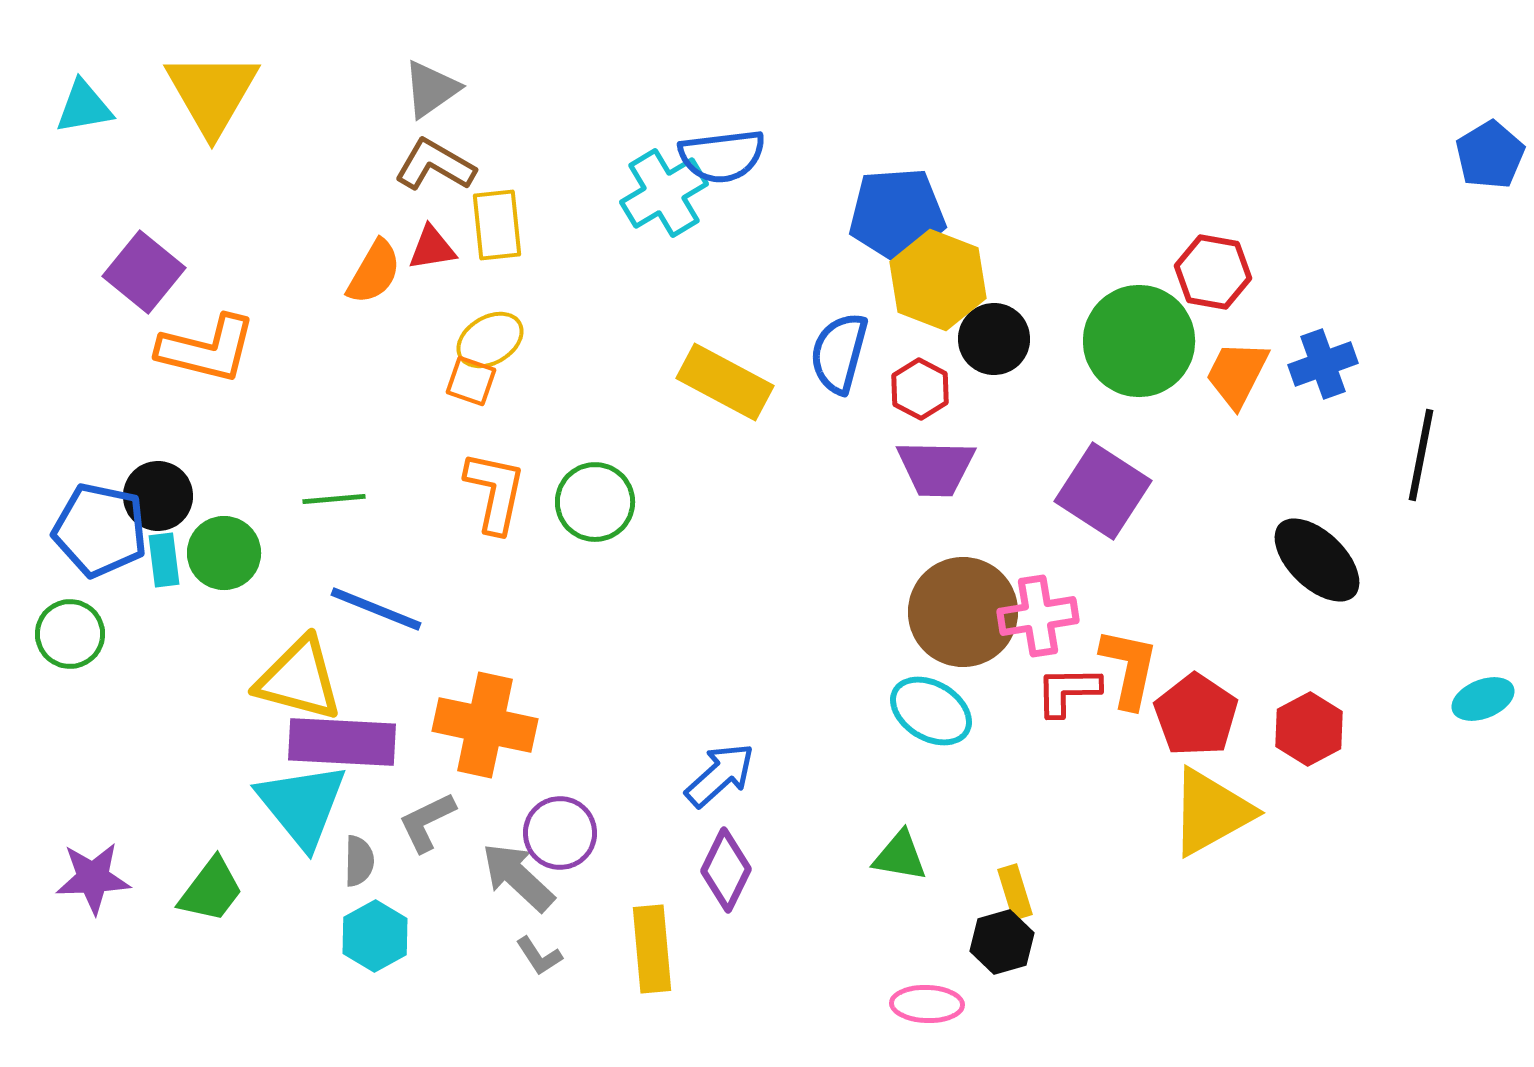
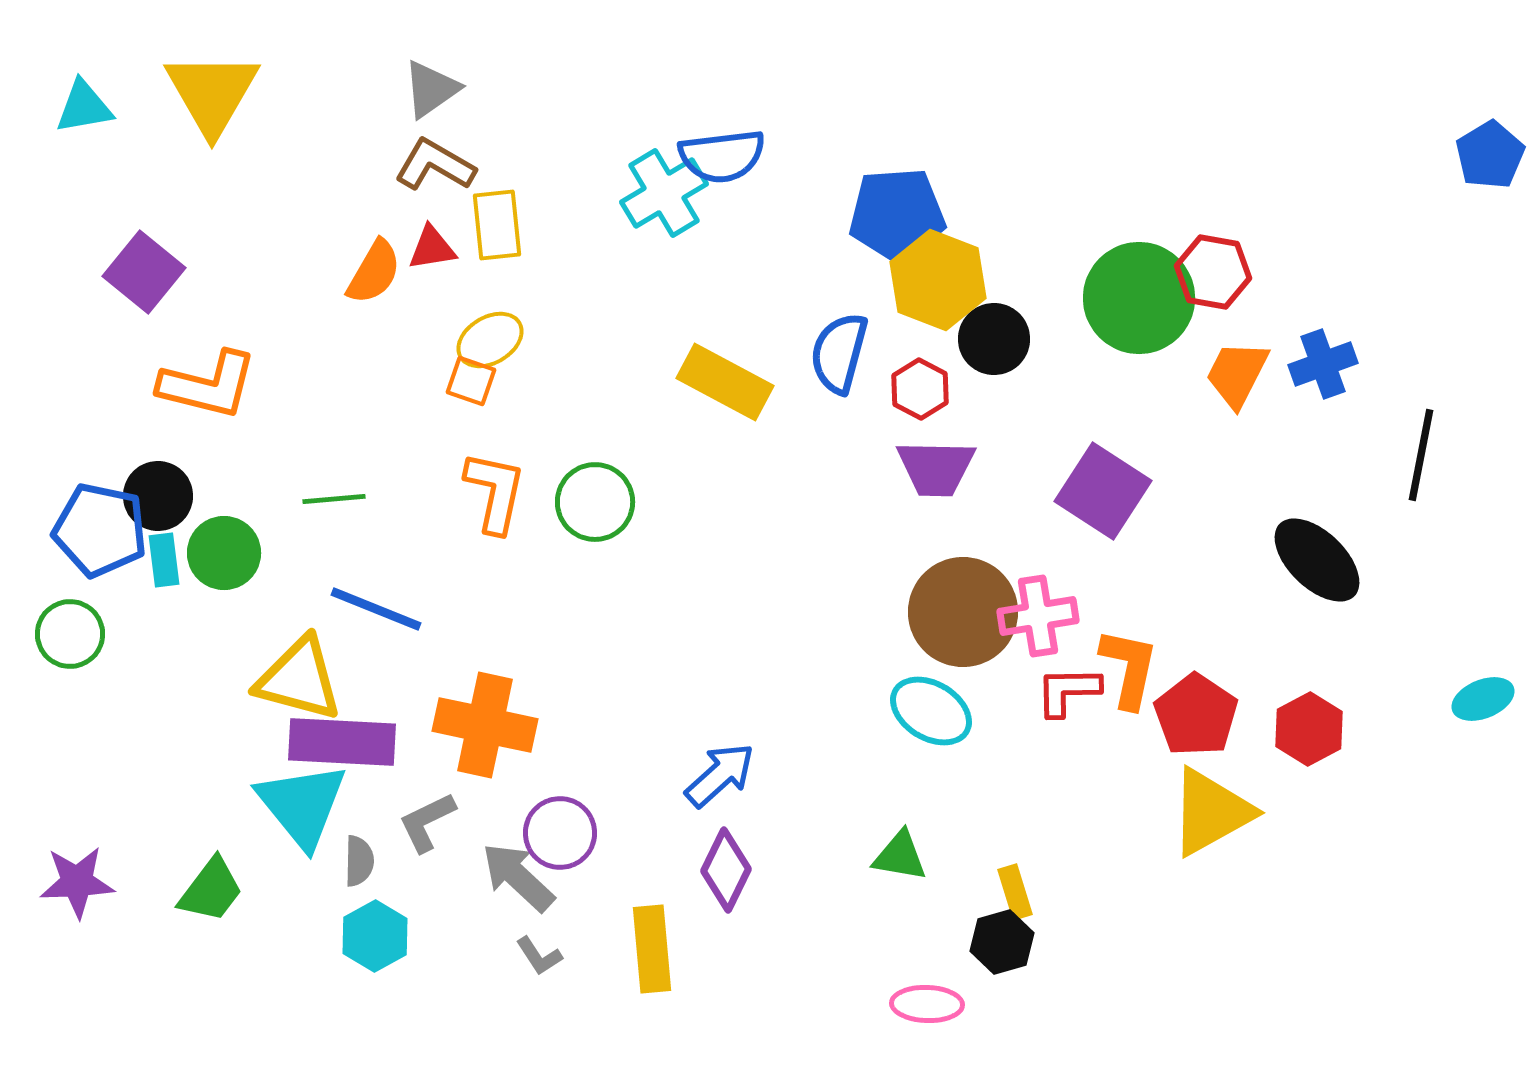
green circle at (1139, 341): moved 43 px up
orange L-shape at (207, 349): moved 1 px right, 36 px down
purple star at (93, 878): moved 16 px left, 4 px down
